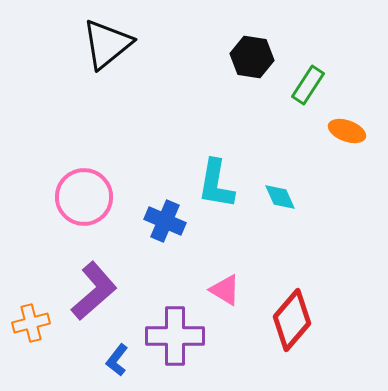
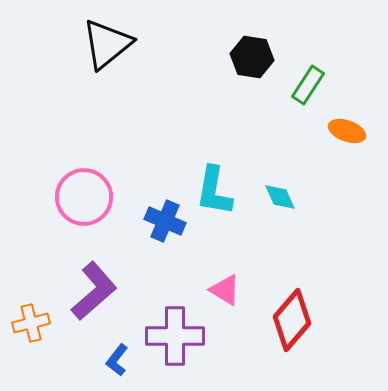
cyan L-shape: moved 2 px left, 7 px down
